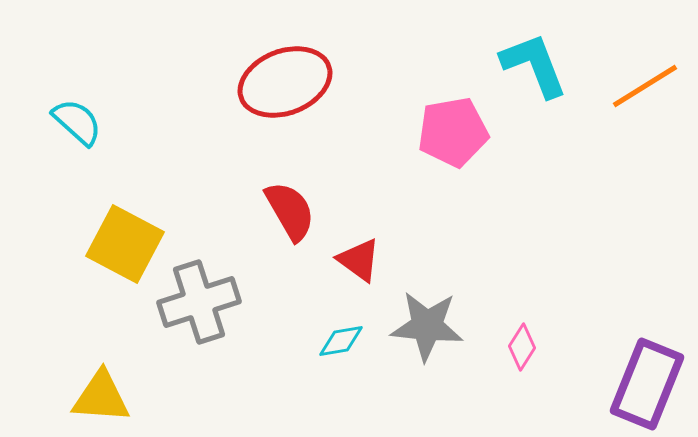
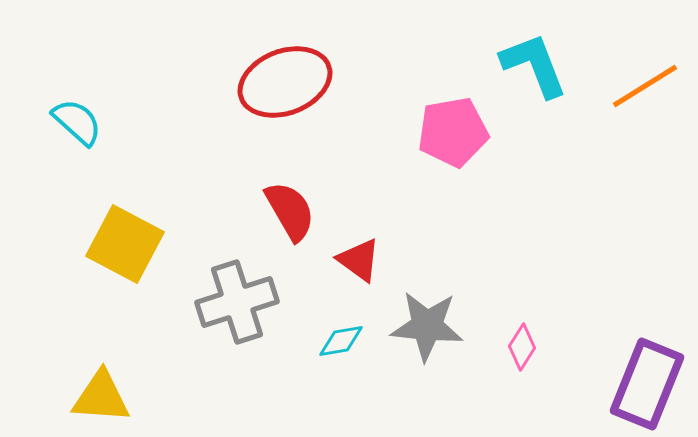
gray cross: moved 38 px right
